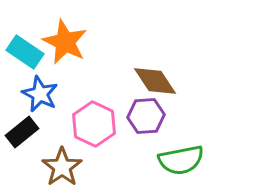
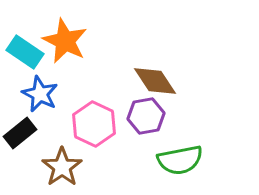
orange star: moved 1 px up
purple hexagon: rotated 6 degrees counterclockwise
black rectangle: moved 2 px left, 1 px down
green semicircle: moved 1 px left
